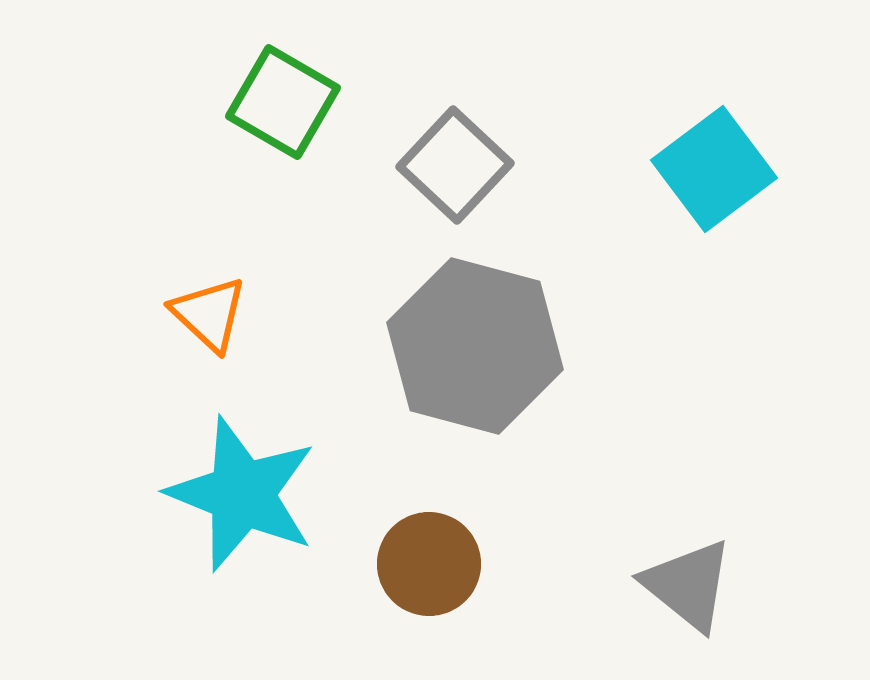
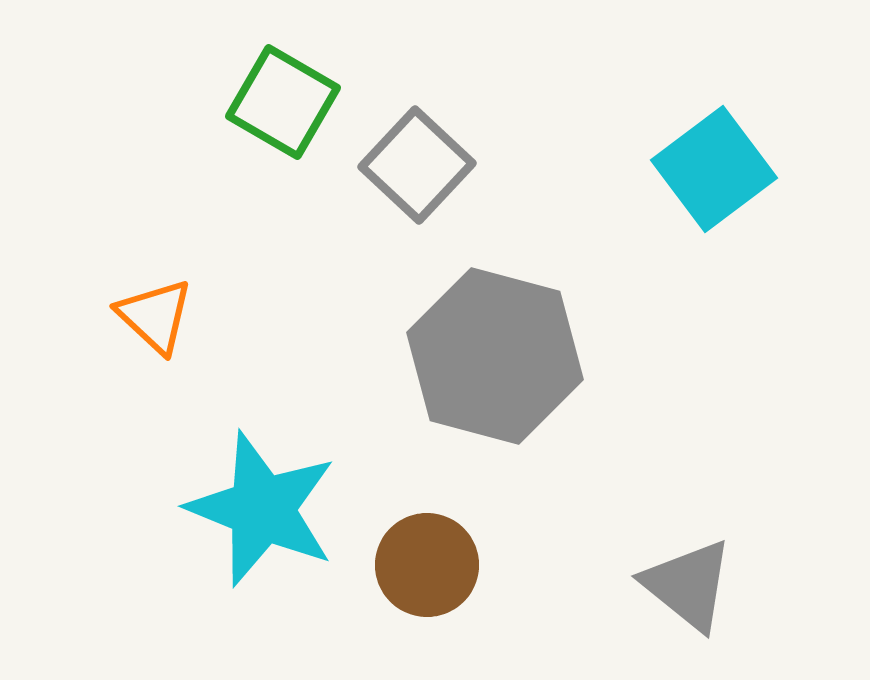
gray square: moved 38 px left
orange triangle: moved 54 px left, 2 px down
gray hexagon: moved 20 px right, 10 px down
cyan star: moved 20 px right, 15 px down
brown circle: moved 2 px left, 1 px down
